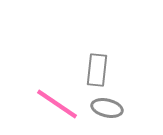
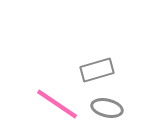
gray rectangle: rotated 68 degrees clockwise
